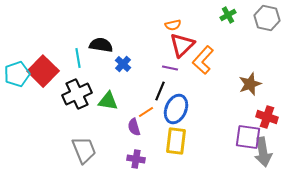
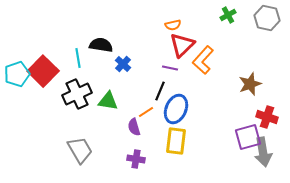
purple square: rotated 24 degrees counterclockwise
gray trapezoid: moved 4 px left; rotated 8 degrees counterclockwise
